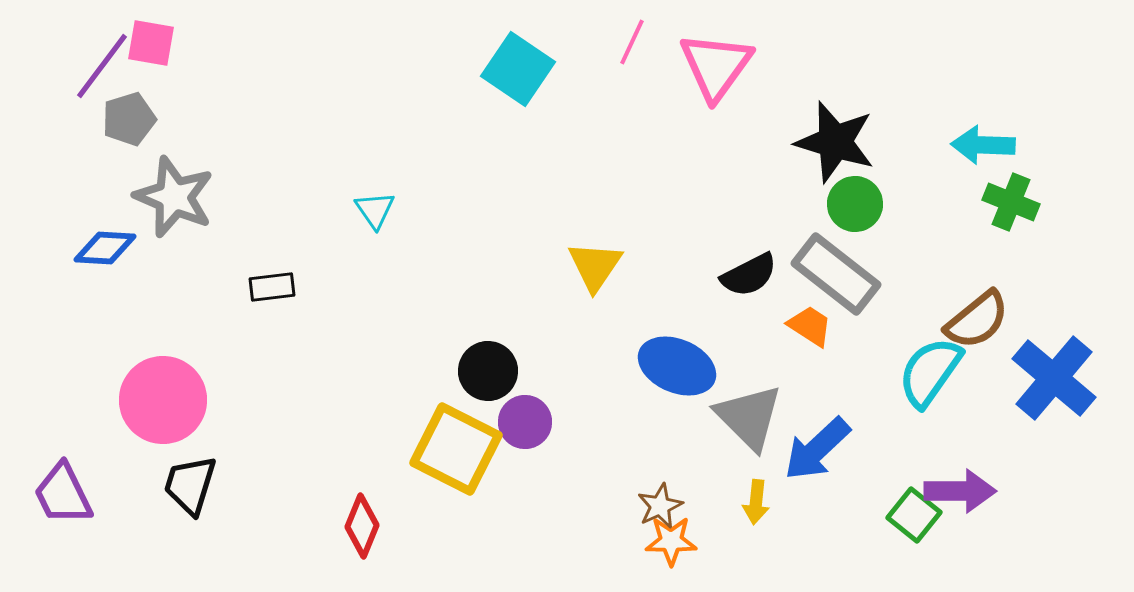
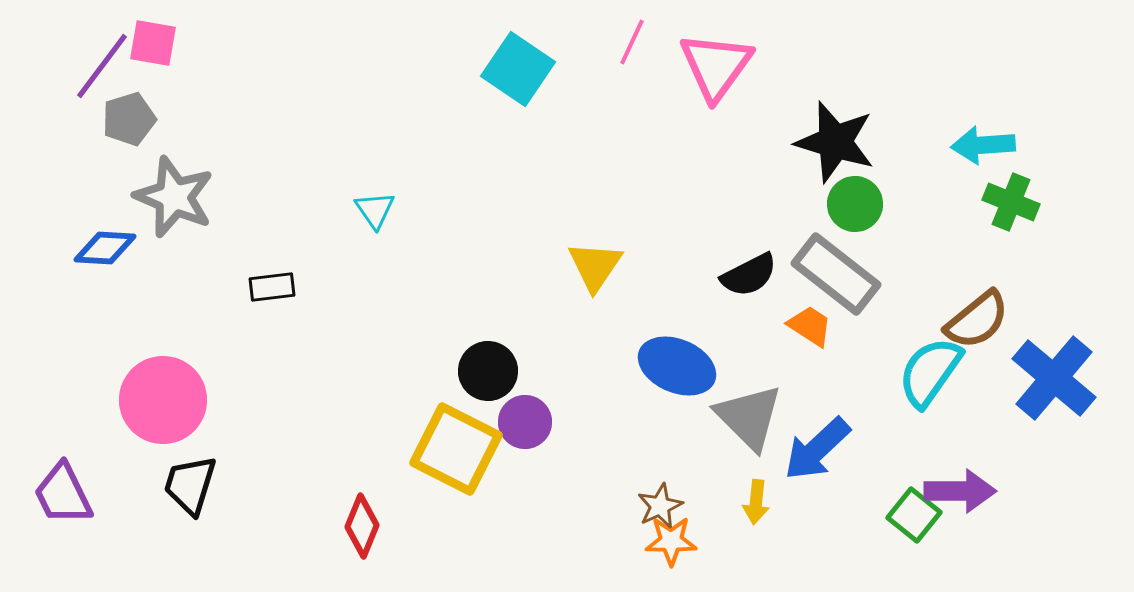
pink square: moved 2 px right
cyan arrow: rotated 6 degrees counterclockwise
